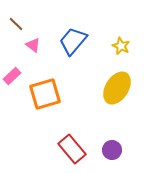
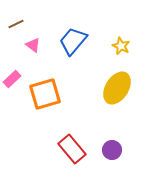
brown line: rotated 70 degrees counterclockwise
pink rectangle: moved 3 px down
